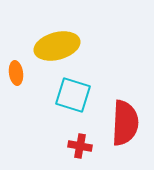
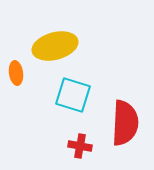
yellow ellipse: moved 2 px left
